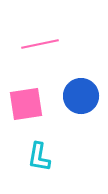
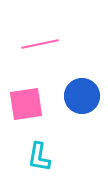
blue circle: moved 1 px right
